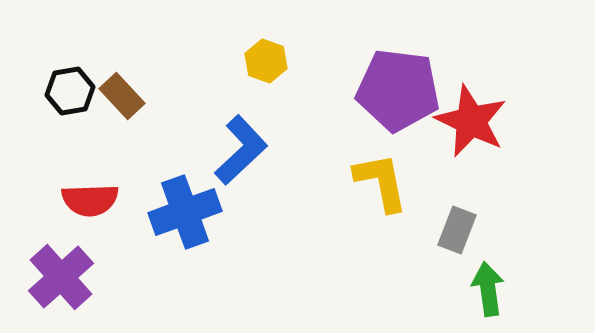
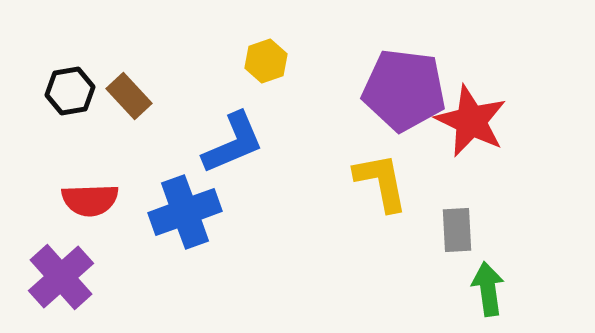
yellow hexagon: rotated 21 degrees clockwise
purple pentagon: moved 6 px right
brown rectangle: moved 7 px right
blue L-shape: moved 8 px left, 7 px up; rotated 20 degrees clockwise
gray rectangle: rotated 24 degrees counterclockwise
